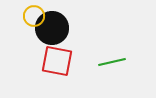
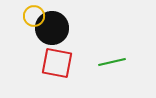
red square: moved 2 px down
